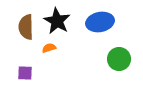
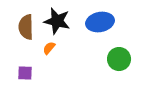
black star: rotated 16 degrees counterclockwise
orange semicircle: rotated 32 degrees counterclockwise
